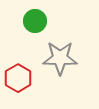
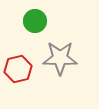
red hexagon: moved 9 px up; rotated 16 degrees clockwise
